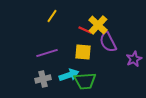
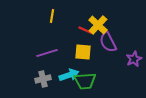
yellow line: rotated 24 degrees counterclockwise
